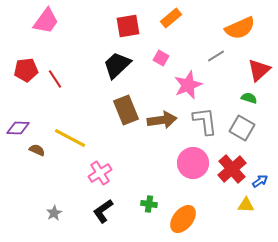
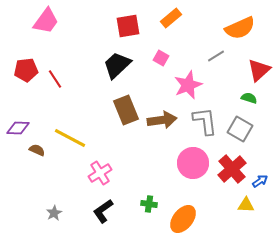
gray square: moved 2 px left, 1 px down
